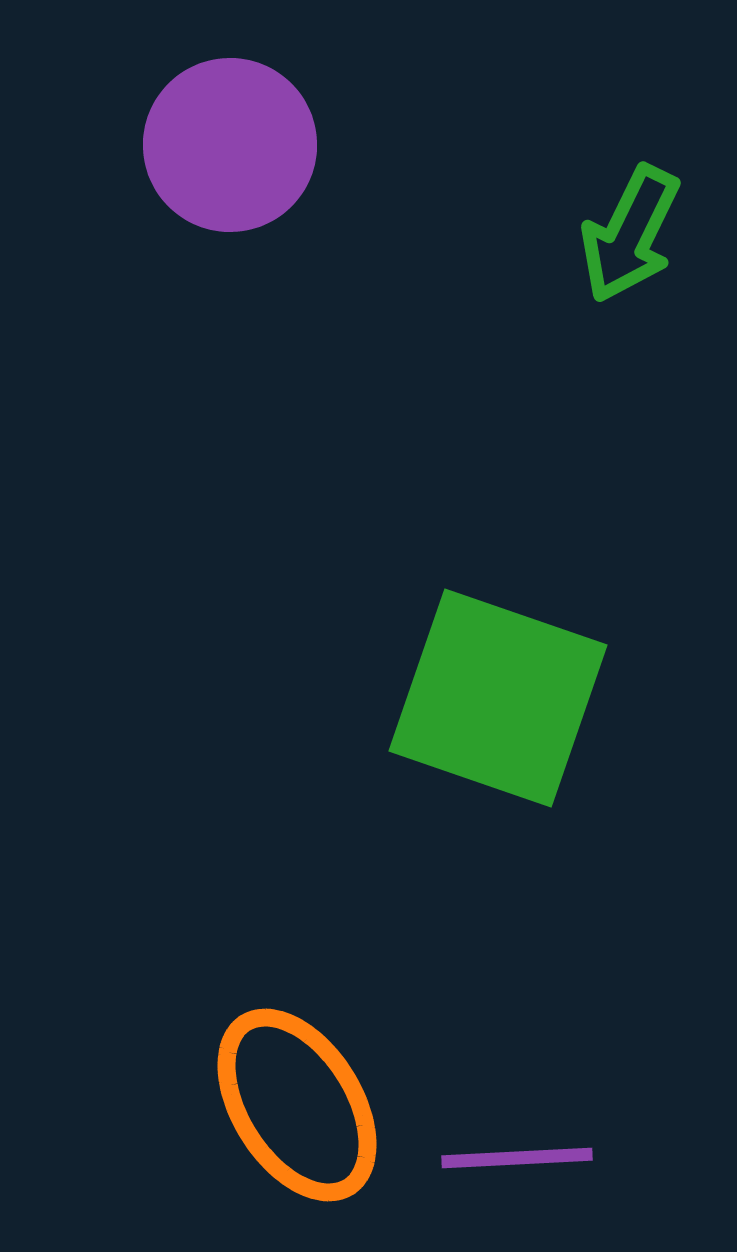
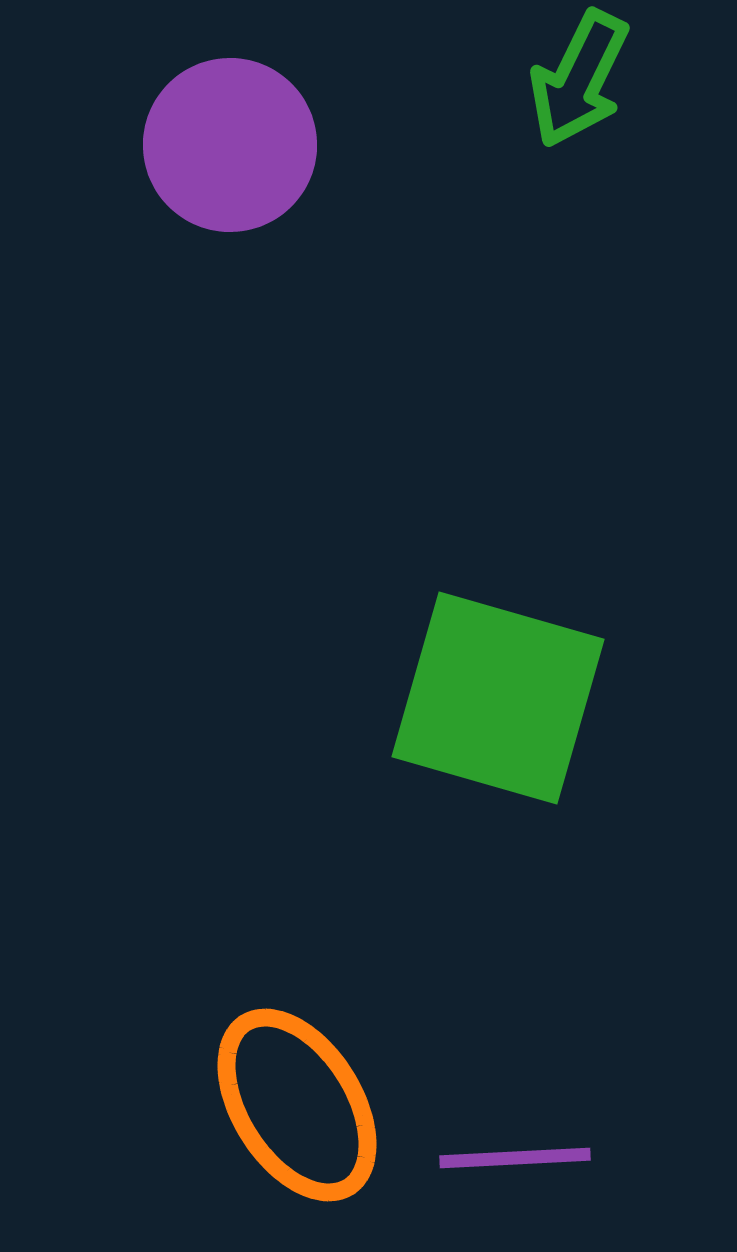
green arrow: moved 51 px left, 155 px up
green square: rotated 3 degrees counterclockwise
purple line: moved 2 px left
